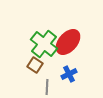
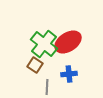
red ellipse: rotated 16 degrees clockwise
blue cross: rotated 21 degrees clockwise
